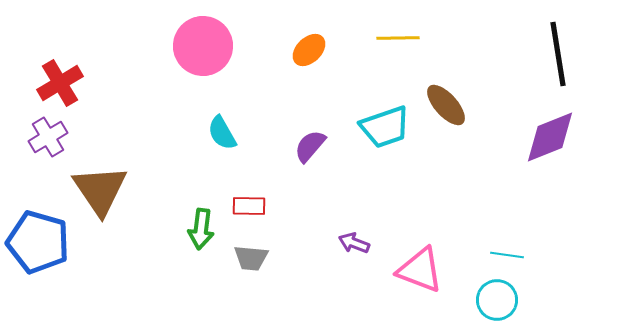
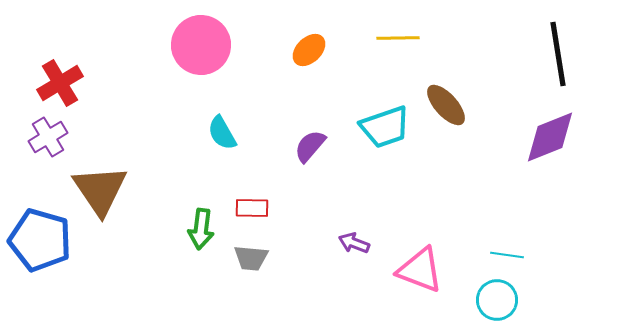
pink circle: moved 2 px left, 1 px up
red rectangle: moved 3 px right, 2 px down
blue pentagon: moved 2 px right, 2 px up
